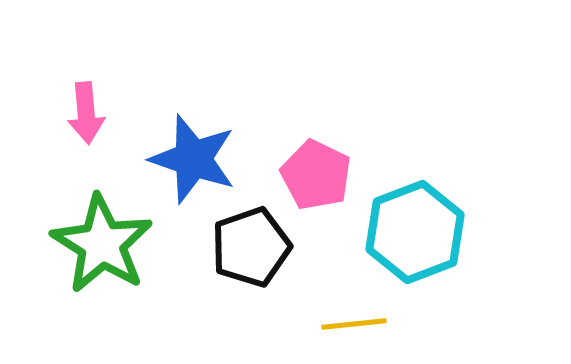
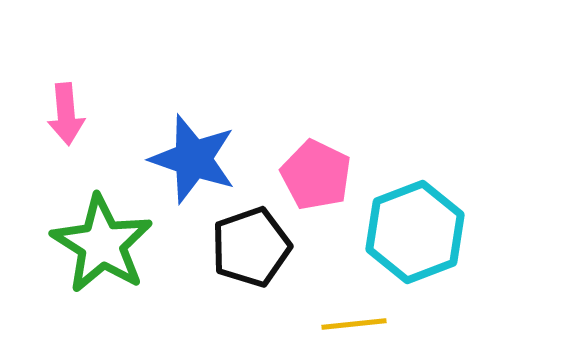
pink arrow: moved 20 px left, 1 px down
